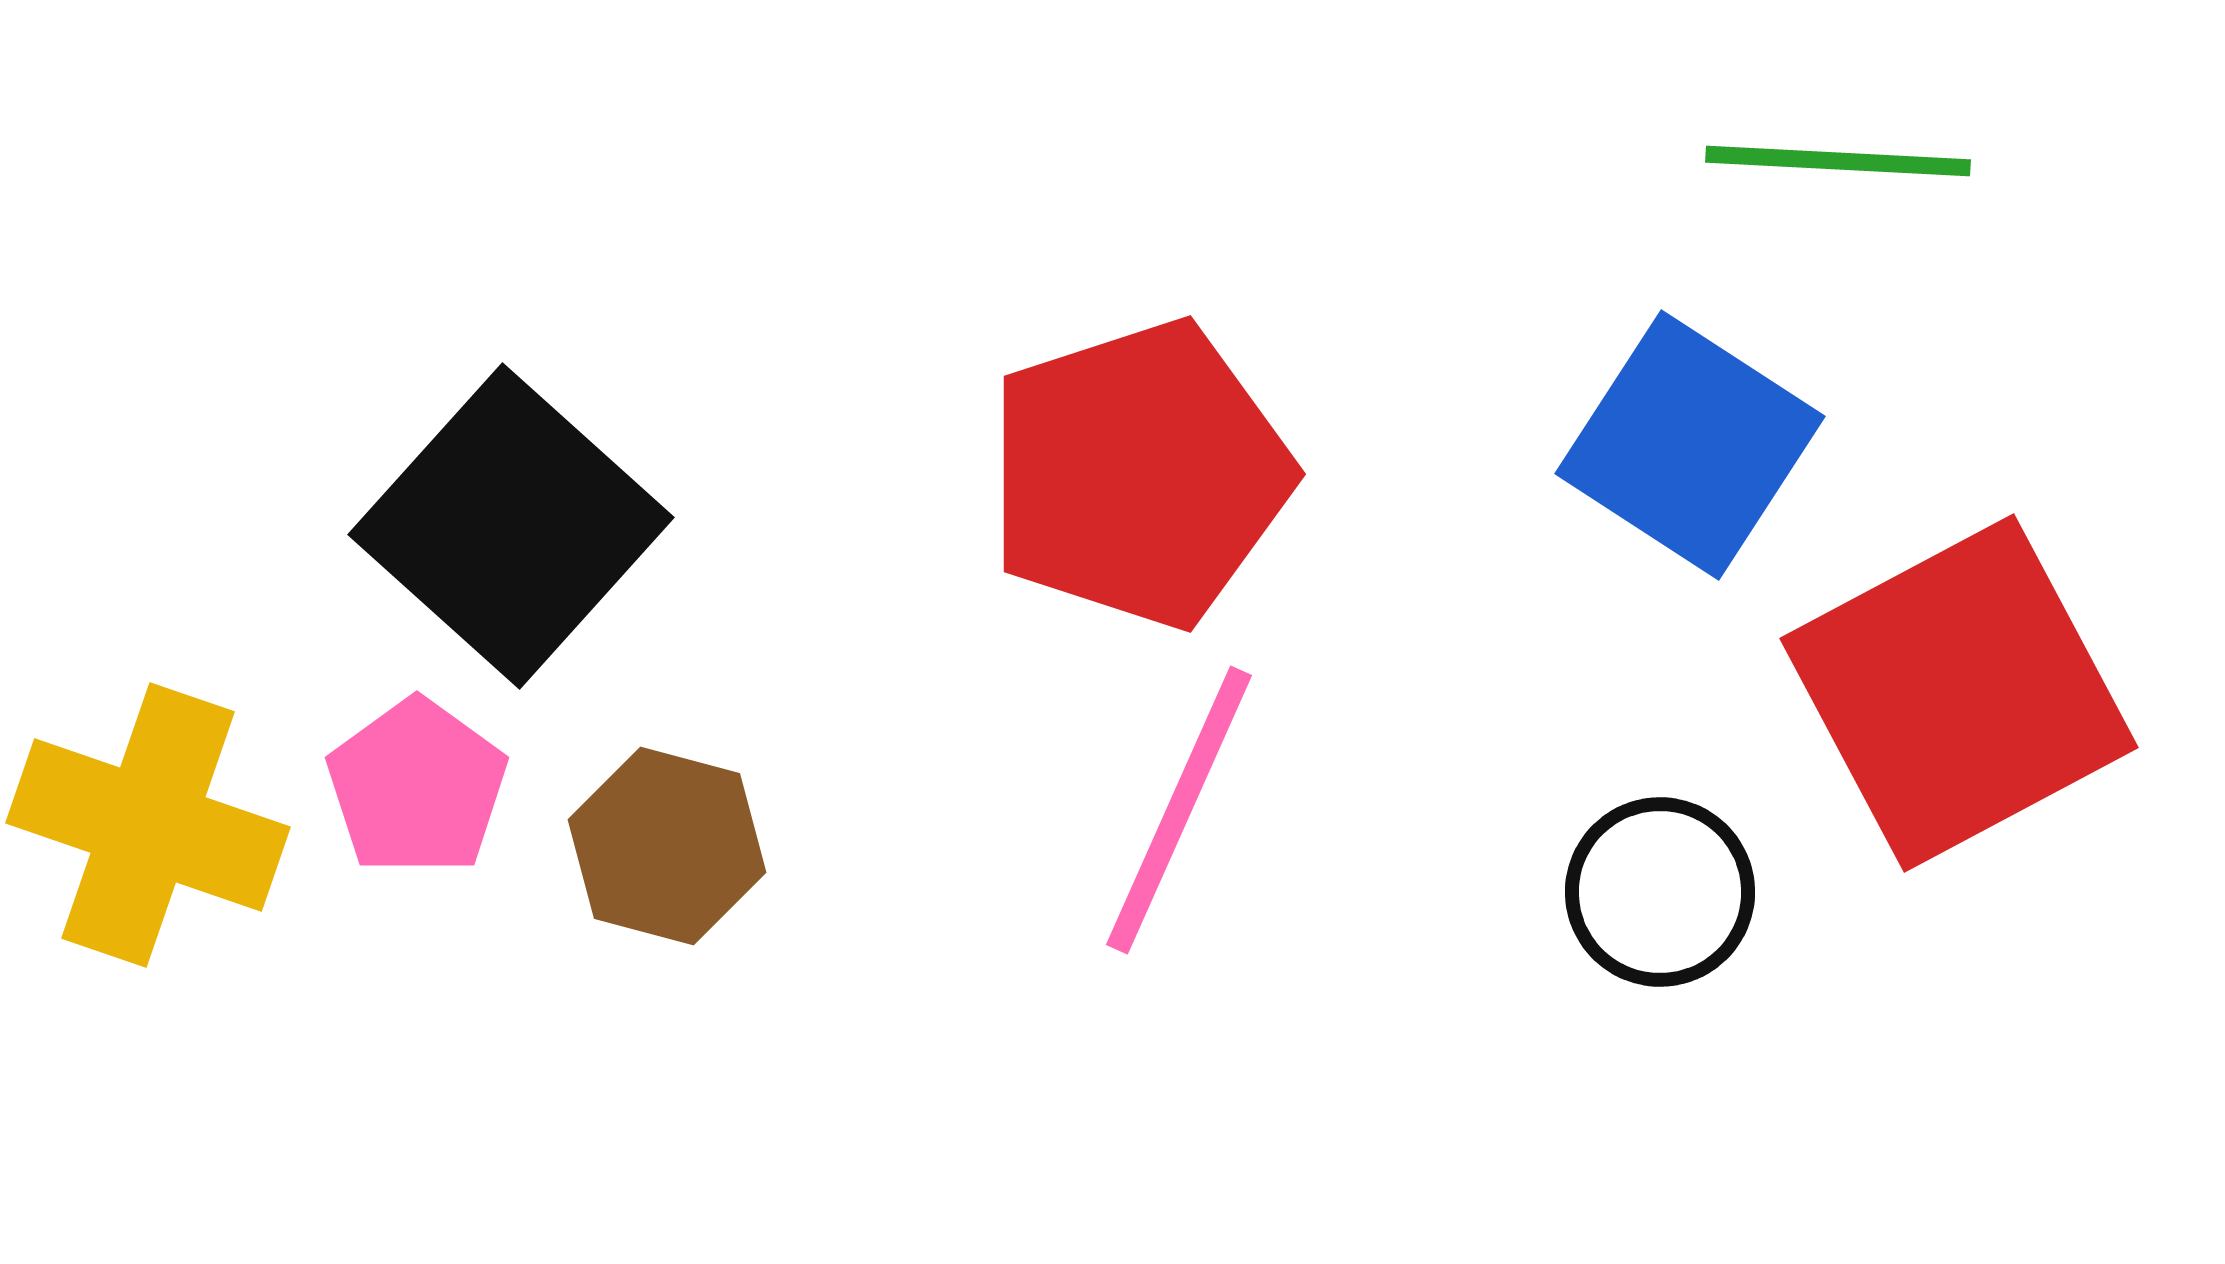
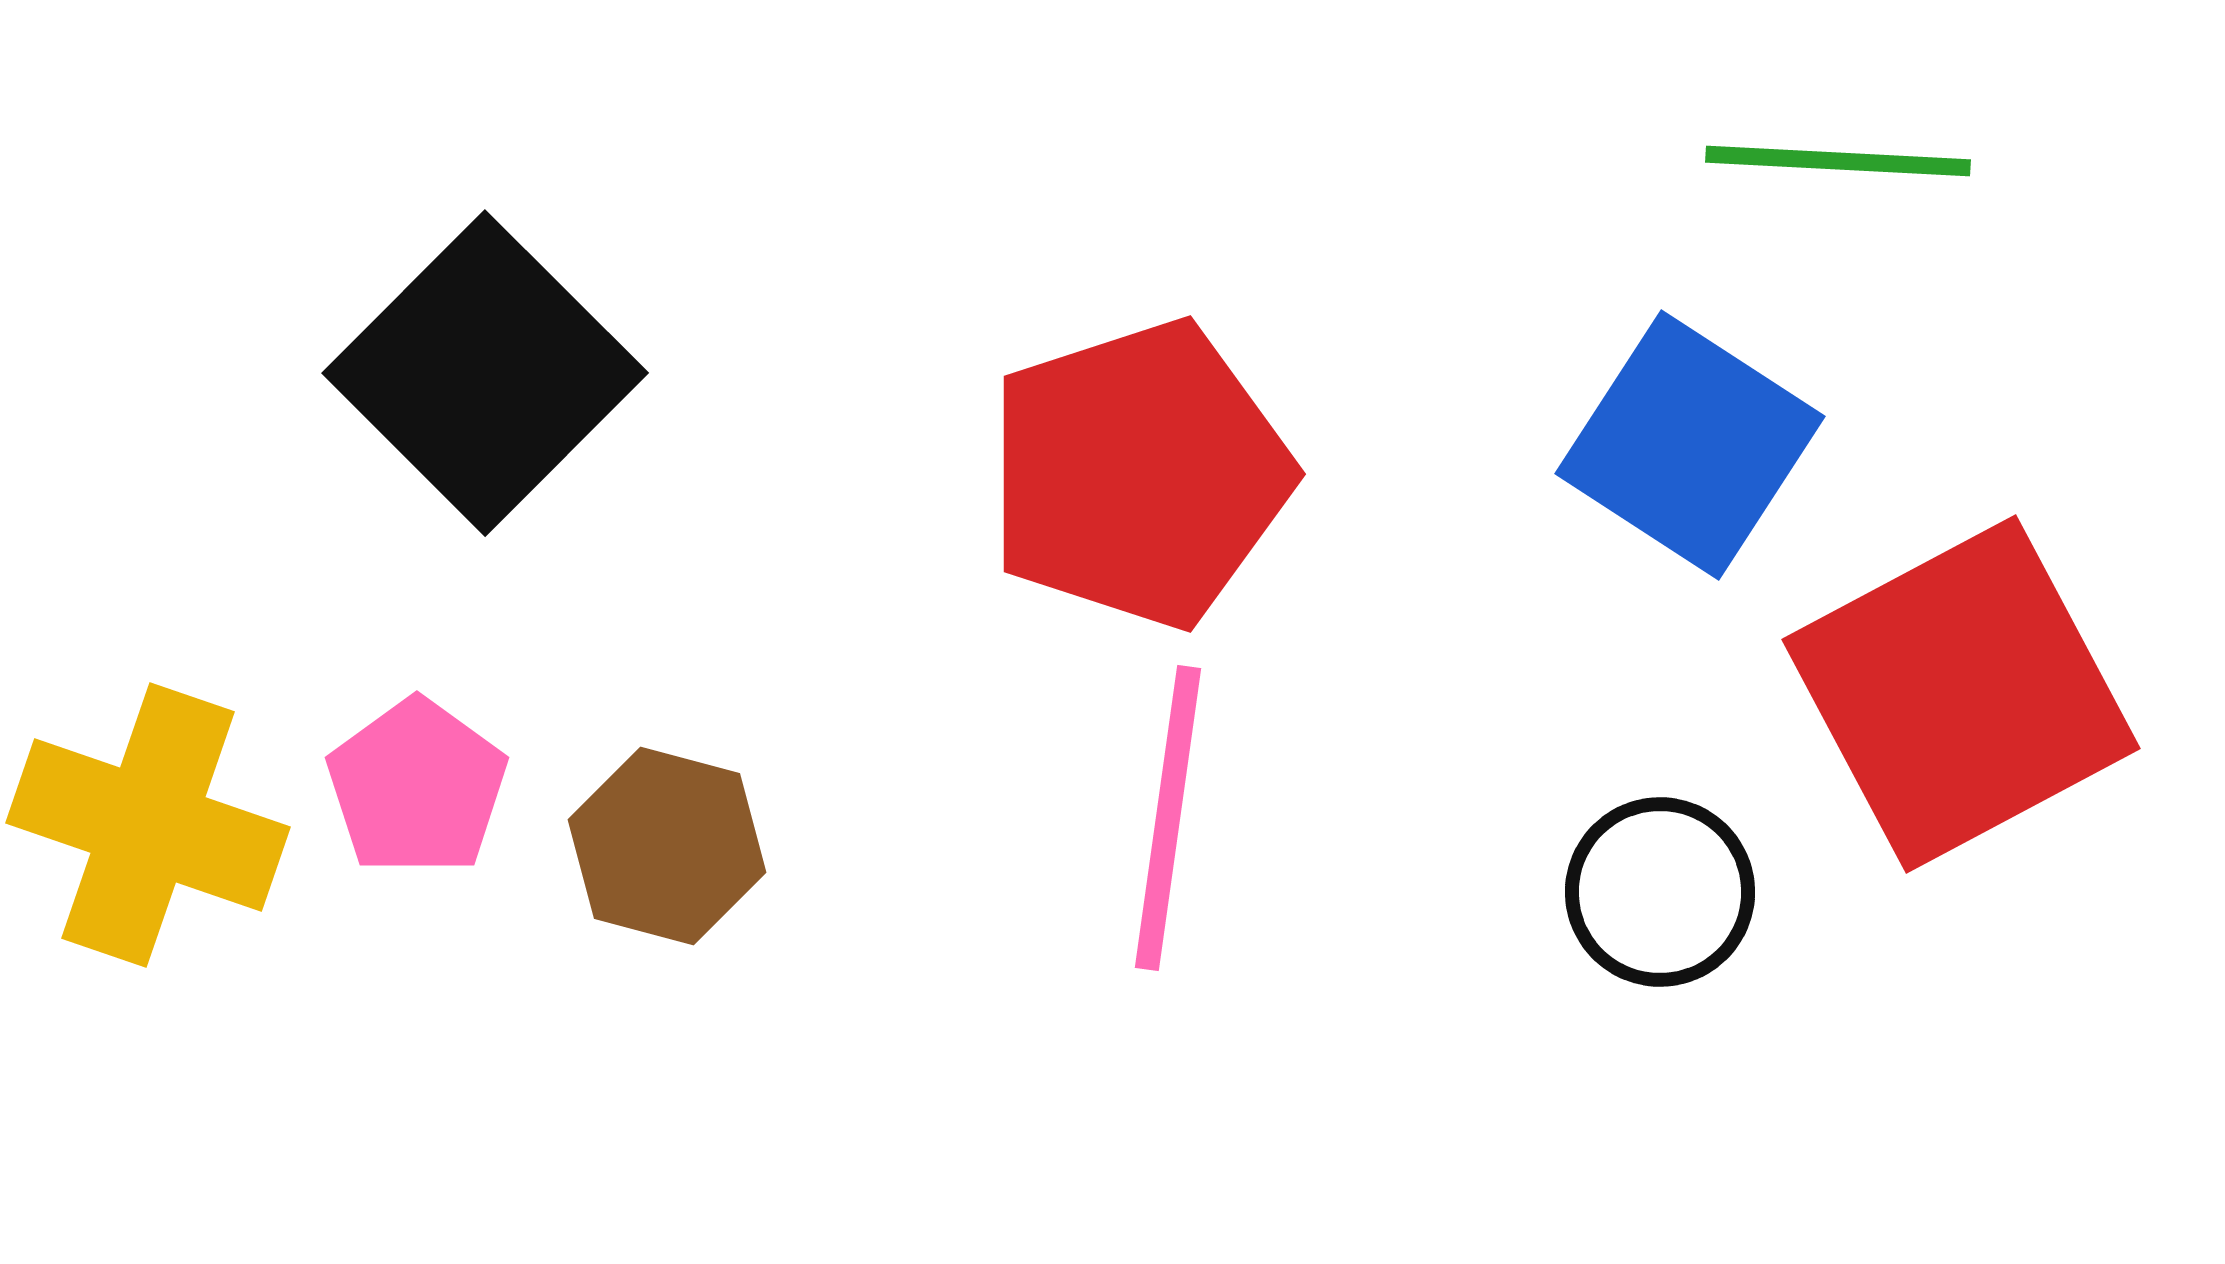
black square: moved 26 px left, 153 px up; rotated 3 degrees clockwise
red square: moved 2 px right, 1 px down
pink line: moved 11 px left, 8 px down; rotated 16 degrees counterclockwise
